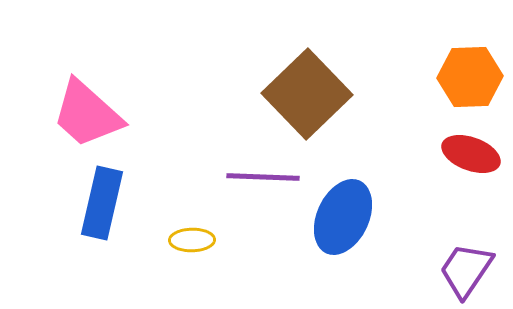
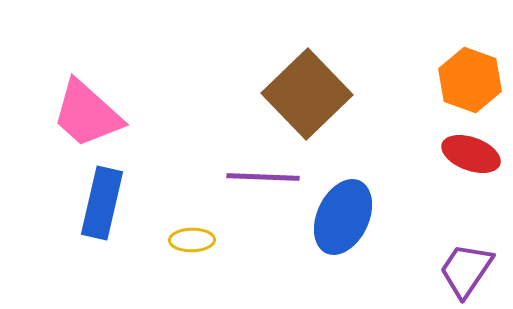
orange hexagon: moved 3 px down; rotated 22 degrees clockwise
